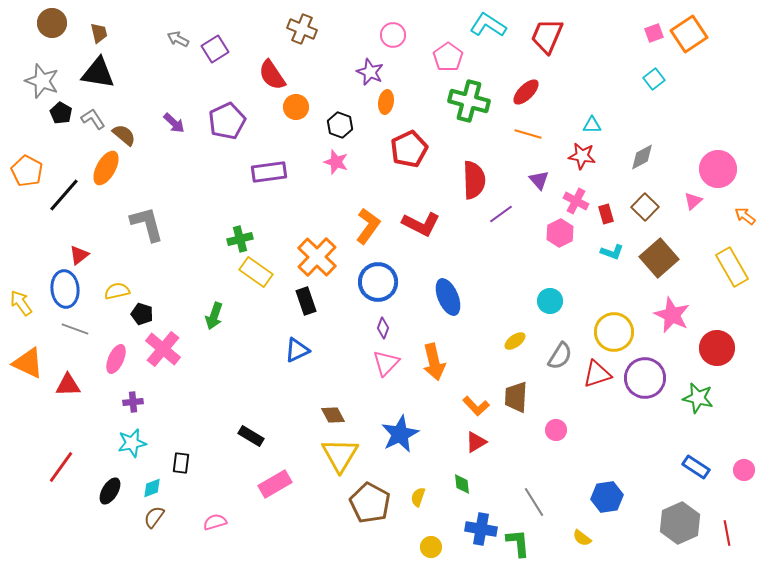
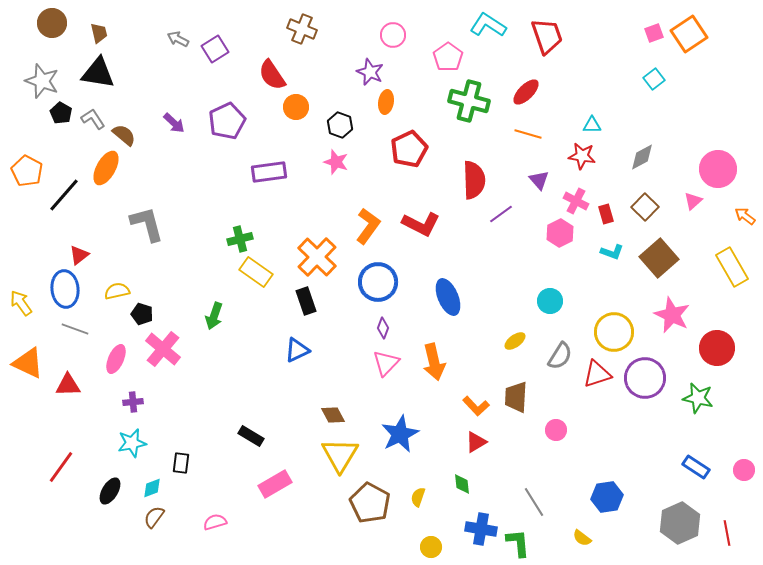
red trapezoid at (547, 36): rotated 138 degrees clockwise
